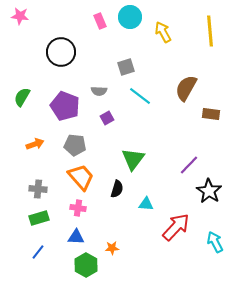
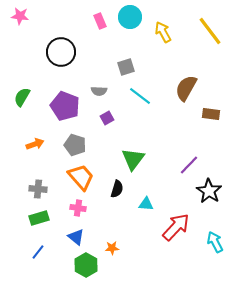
yellow line: rotated 32 degrees counterclockwise
gray pentagon: rotated 10 degrees clockwise
blue triangle: rotated 36 degrees clockwise
